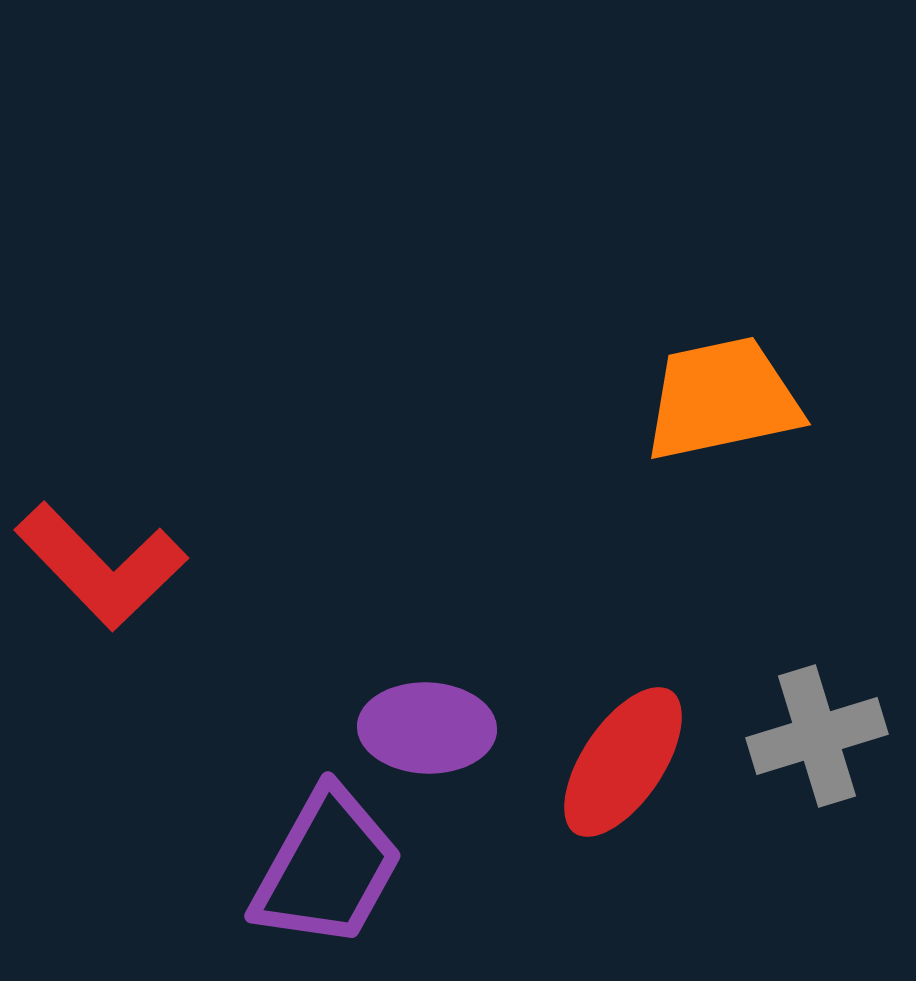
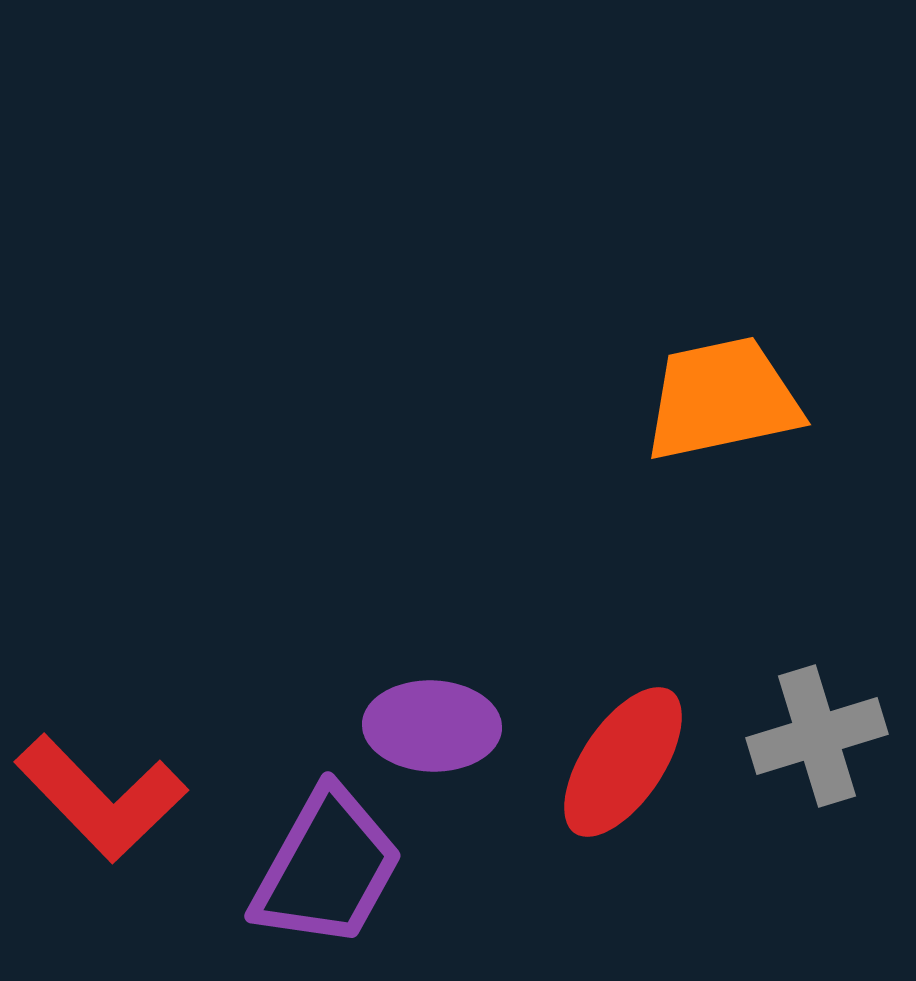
red L-shape: moved 232 px down
purple ellipse: moved 5 px right, 2 px up
